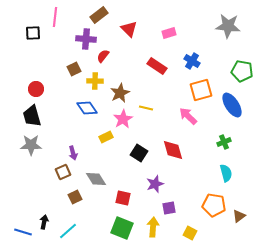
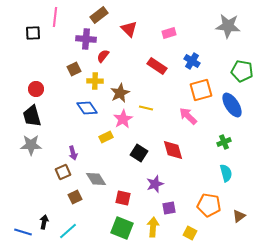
orange pentagon at (214, 205): moved 5 px left
